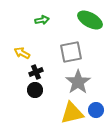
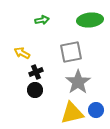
green ellipse: rotated 35 degrees counterclockwise
